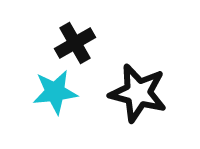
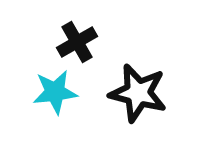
black cross: moved 2 px right, 1 px up
